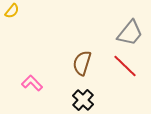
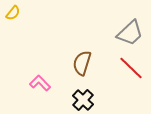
yellow semicircle: moved 1 px right, 2 px down
gray trapezoid: rotated 8 degrees clockwise
red line: moved 6 px right, 2 px down
pink L-shape: moved 8 px right
